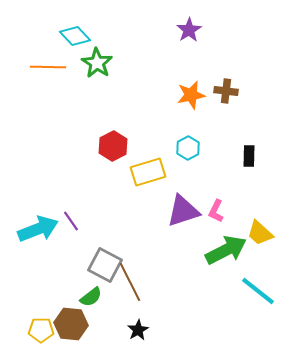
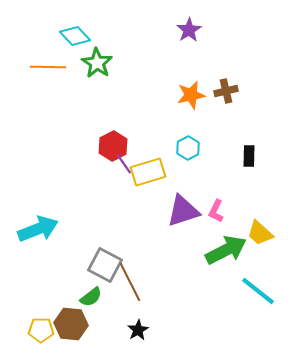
brown cross: rotated 20 degrees counterclockwise
purple line: moved 53 px right, 57 px up
